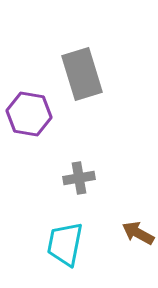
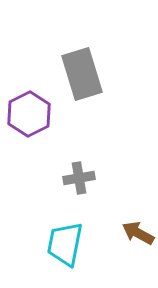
purple hexagon: rotated 24 degrees clockwise
